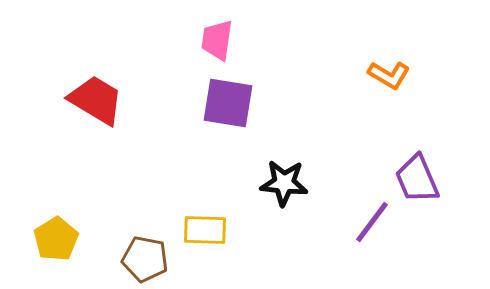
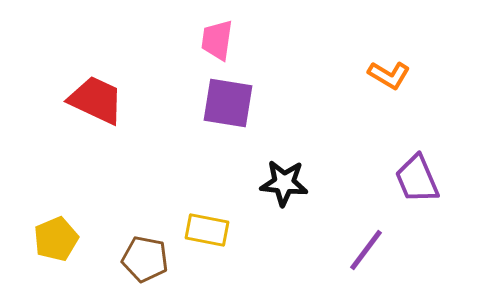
red trapezoid: rotated 6 degrees counterclockwise
purple line: moved 6 px left, 28 px down
yellow rectangle: moved 2 px right; rotated 9 degrees clockwise
yellow pentagon: rotated 9 degrees clockwise
